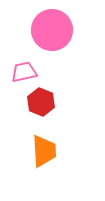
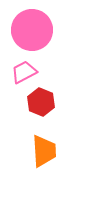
pink circle: moved 20 px left
pink trapezoid: rotated 16 degrees counterclockwise
